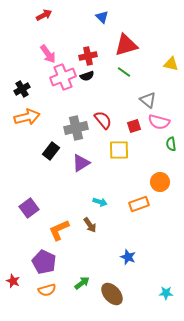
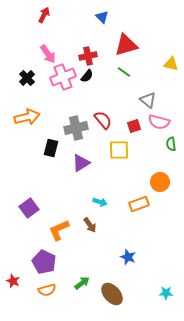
red arrow: rotated 35 degrees counterclockwise
black semicircle: rotated 32 degrees counterclockwise
black cross: moved 5 px right, 11 px up; rotated 14 degrees counterclockwise
black rectangle: moved 3 px up; rotated 24 degrees counterclockwise
